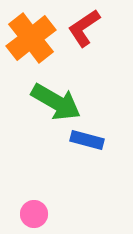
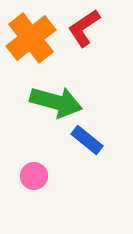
green arrow: rotated 15 degrees counterclockwise
blue rectangle: rotated 24 degrees clockwise
pink circle: moved 38 px up
